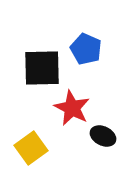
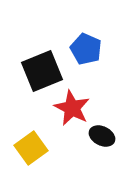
black square: moved 3 px down; rotated 21 degrees counterclockwise
black ellipse: moved 1 px left
